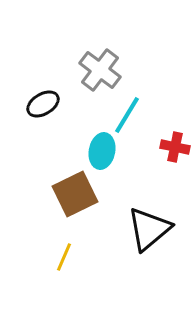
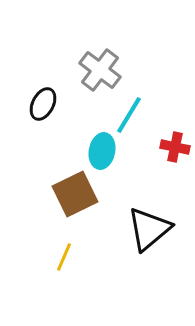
black ellipse: rotated 32 degrees counterclockwise
cyan line: moved 2 px right
